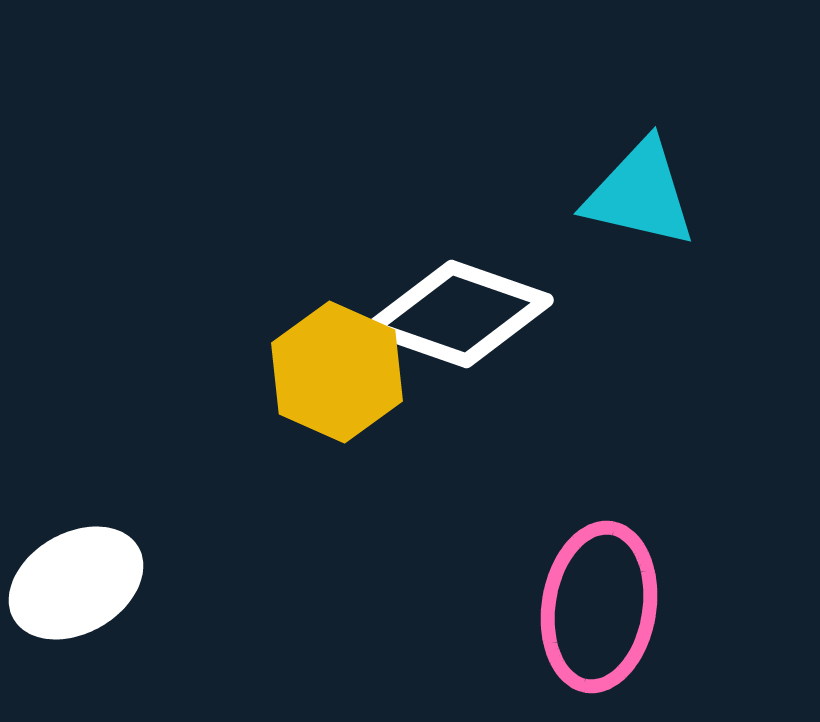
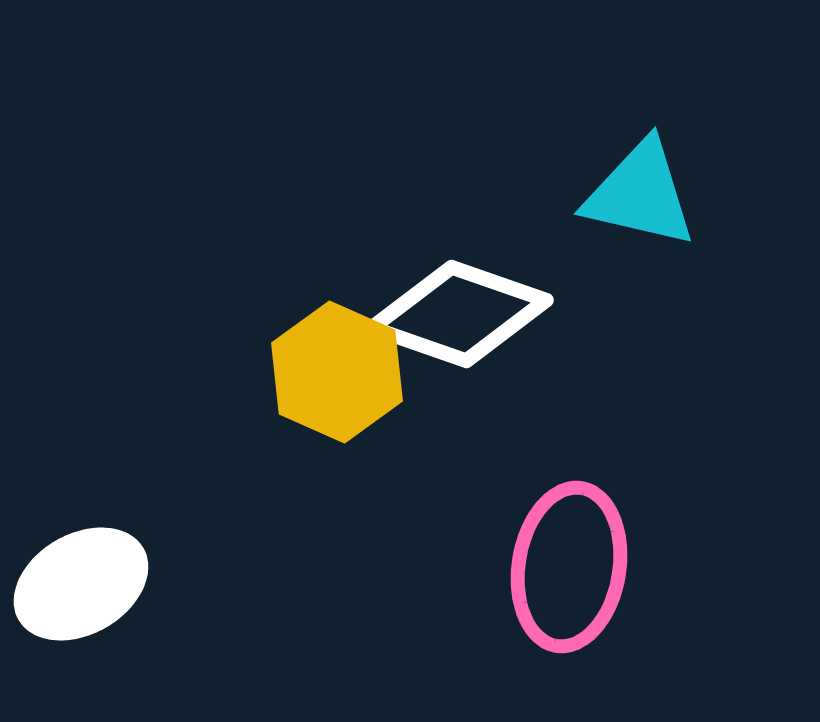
white ellipse: moved 5 px right, 1 px down
pink ellipse: moved 30 px left, 40 px up
